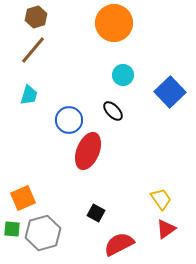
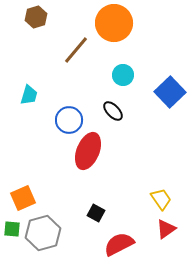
brown line: moved 43 px right
